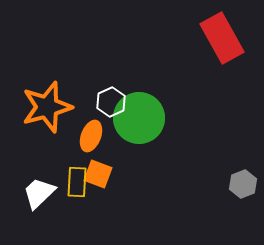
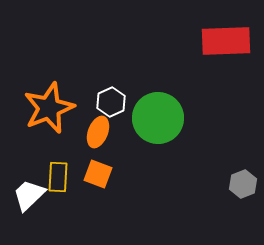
red rectangle: moved 4 px right, 3 px down; rotated 63 degrees counterclockwise
orange star: moved 2 px right, 1 px down; rotated 6 degrees counterclockwise
green circle: moved 19 px right
orange ellipse: moved 7 px right, 4 px up
yellow rectangle: moved 19 px left, 5 px up
white trapezoid: moved 10 px left, 2 px down
